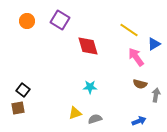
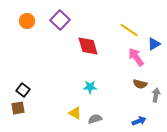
purple square: rotated 12 degrees clockwise
yellow triangle: rotated 48 degrees clockwise
